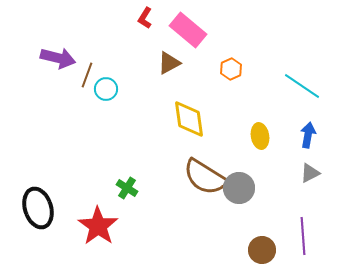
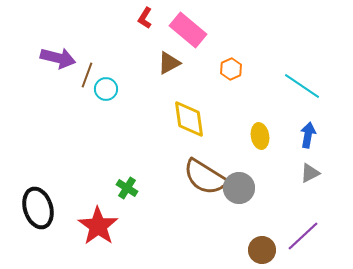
purple line: rotated 51 degrees clockwise
